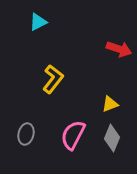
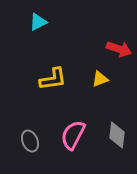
yellow L-shape: rotated 44 degrees clockwise
yellow triangle: moved 10 px left, 25 px up
gray ellipse: moved 4 px right, 7 px down; rotated 35 degrees counterclockwise
gray diamond: moved 5 px right, 3 px up; rotated 16 degrees counterclockwise
